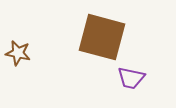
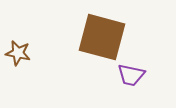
purple trapezoid: moved 3 px up
